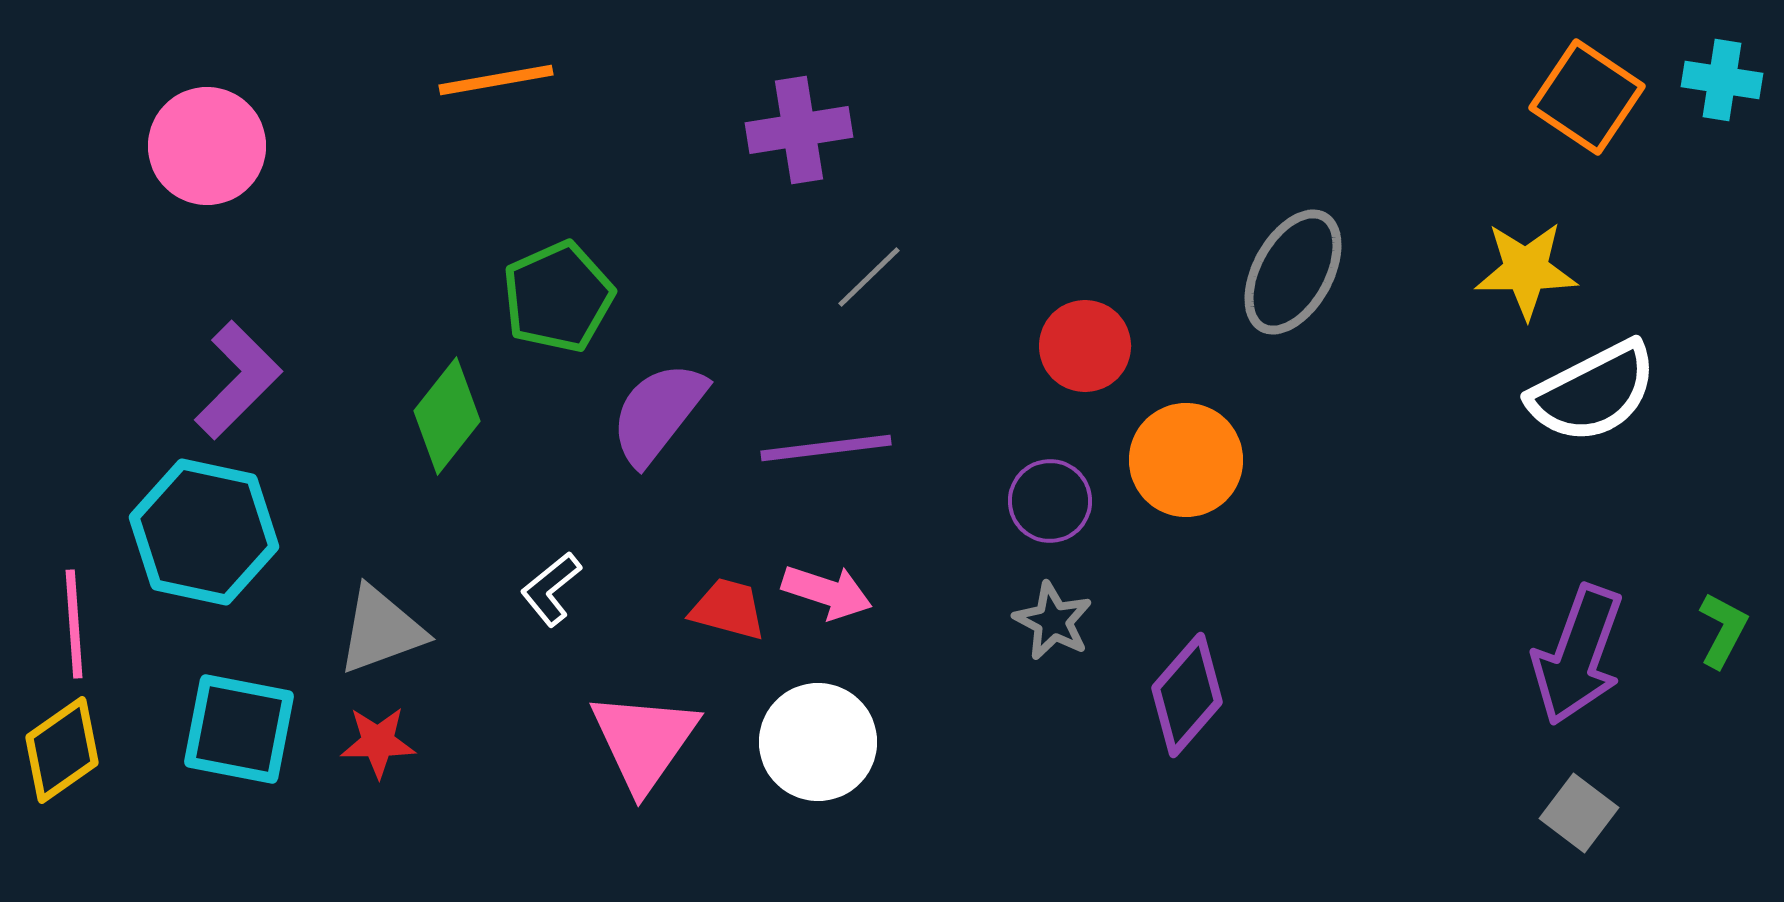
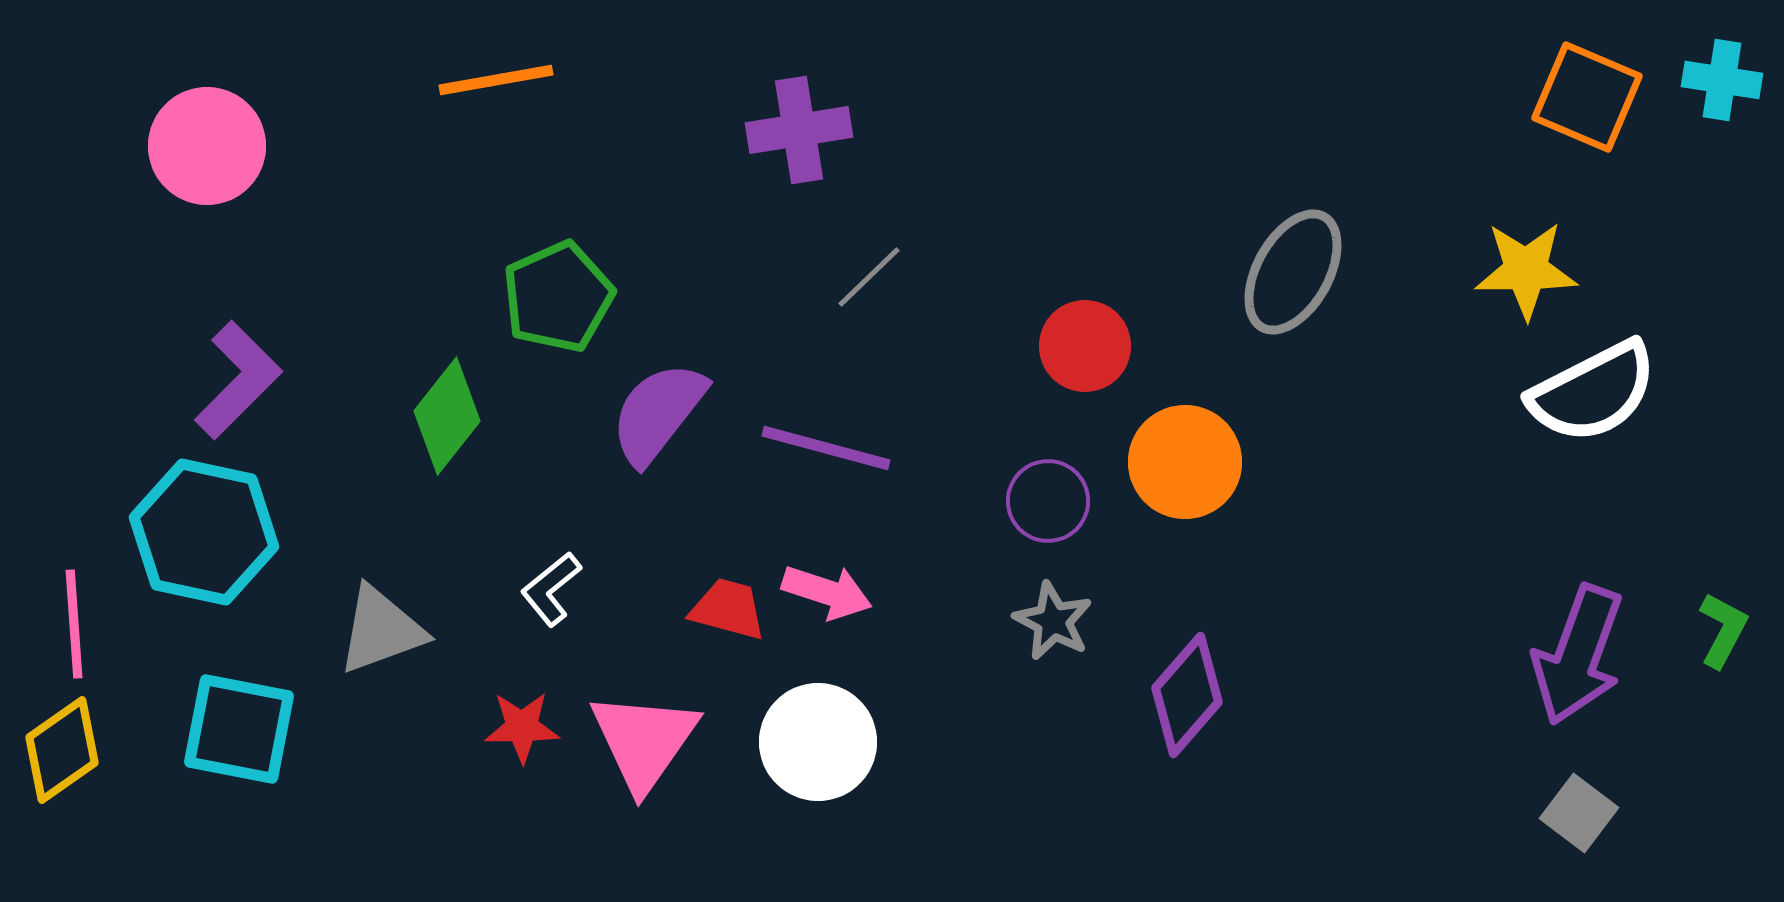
orange square: rotated 11 degrees counterclockwise
purple line: rotated 22 degrees clockwise
orange circle: moved 1 px left, 2 px down
purple circle: moved 2 px left
red star: moved 144 px right, 15 px up
